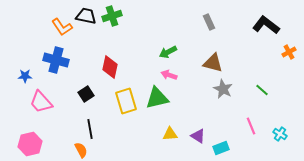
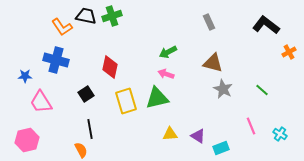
pink arrow: moved 3 px left, 1 px up
pink trapezoid: rotated 10 degrees clockwise
pink hexagon: moved 3 px left, 4 px up
